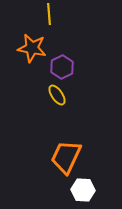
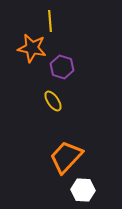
yellow line: moved 1 px right, 7 px down
purple hexagon: rotated 15 degrees counterclockwise
yellow ellipse: moved 4 px left, 6 px down
orange trapezoid: rotated 18 degrees clockwise
